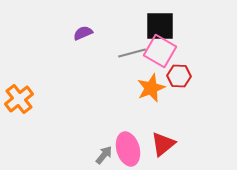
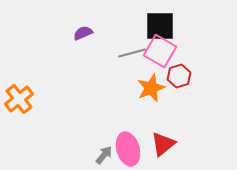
red hexagon: rotated 20 degrees counterclockwise
